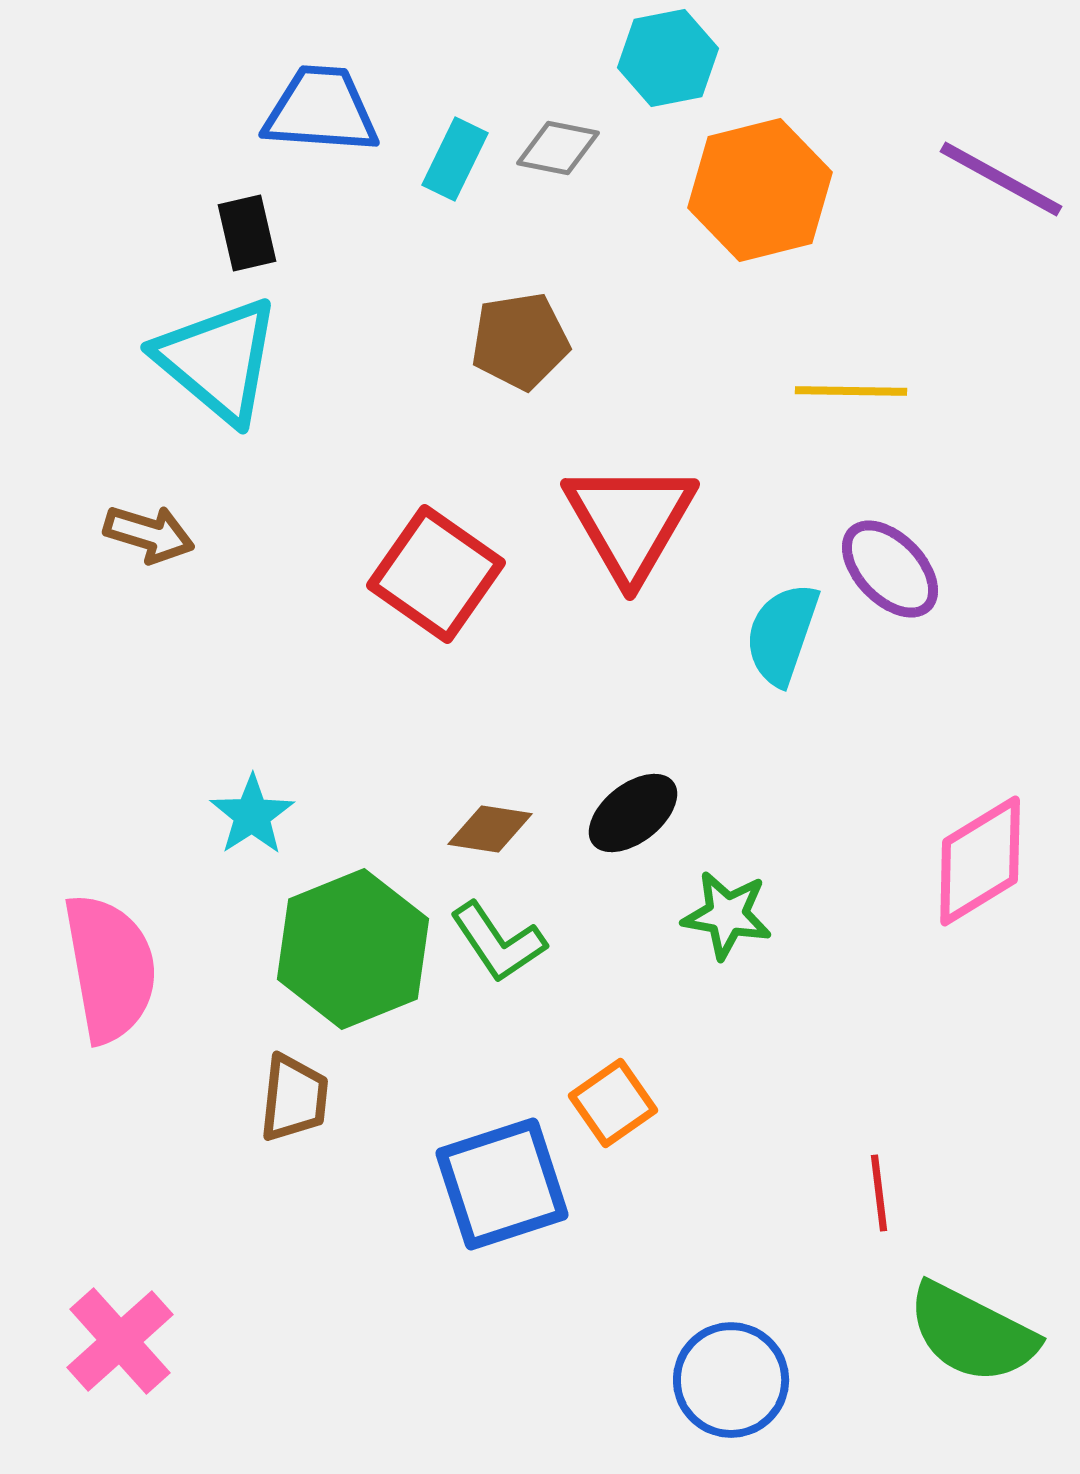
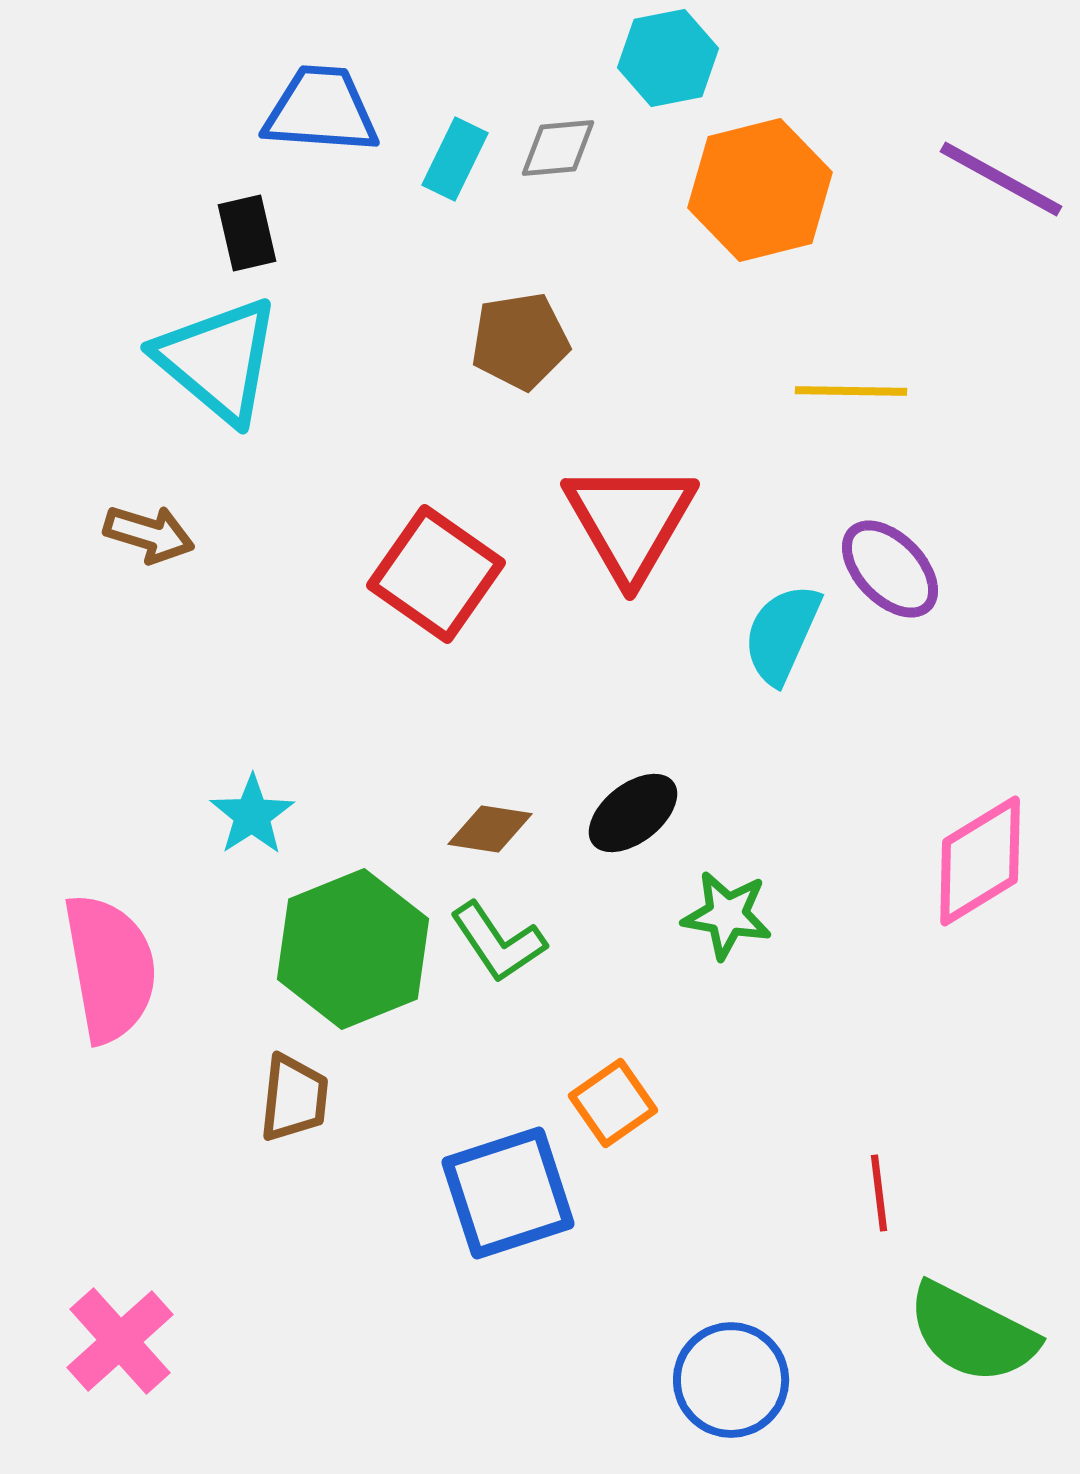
gray diamond: rotated 16 degrees counterclockwise
cyan semicircle: rotated 5 degrees clockwise
blue square: moved 6 px right, 9 px down
